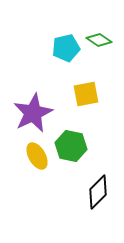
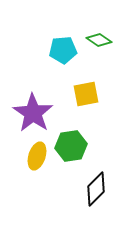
cyan pentagon: moved 3 px left, 2 px down; rotated 8 degrees clockwise
purple star: rotated 12 degrees counterclockwise
green hexagon: rotated 20 degrees counterclockwise
yellow ellipse: rotated 48 degrees clockwise
black diamond: moved 2 px left, 3 px up
